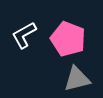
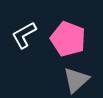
gray triangle: moved 1 px left, 1 px down; rotated 28 degrees counterclockwise
